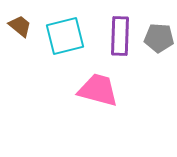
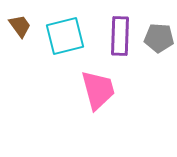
brown trapezoid: rotated 15 degrees clockwise
pink trapezoid: rotated 60 degrees clockwise
